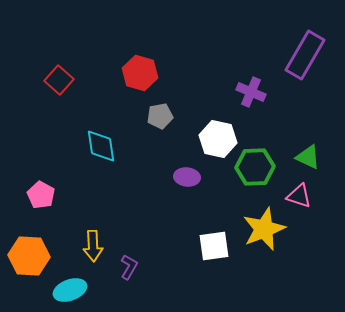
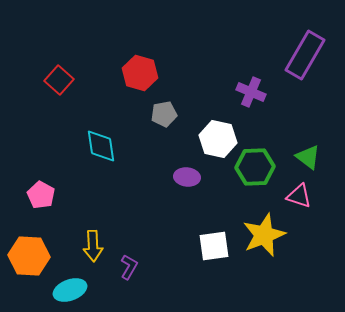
gray pentagon: moved 4 px right, 2 px up
green triangle: rotated 12 degrees clockwise
yellow star: moved 6 px down
